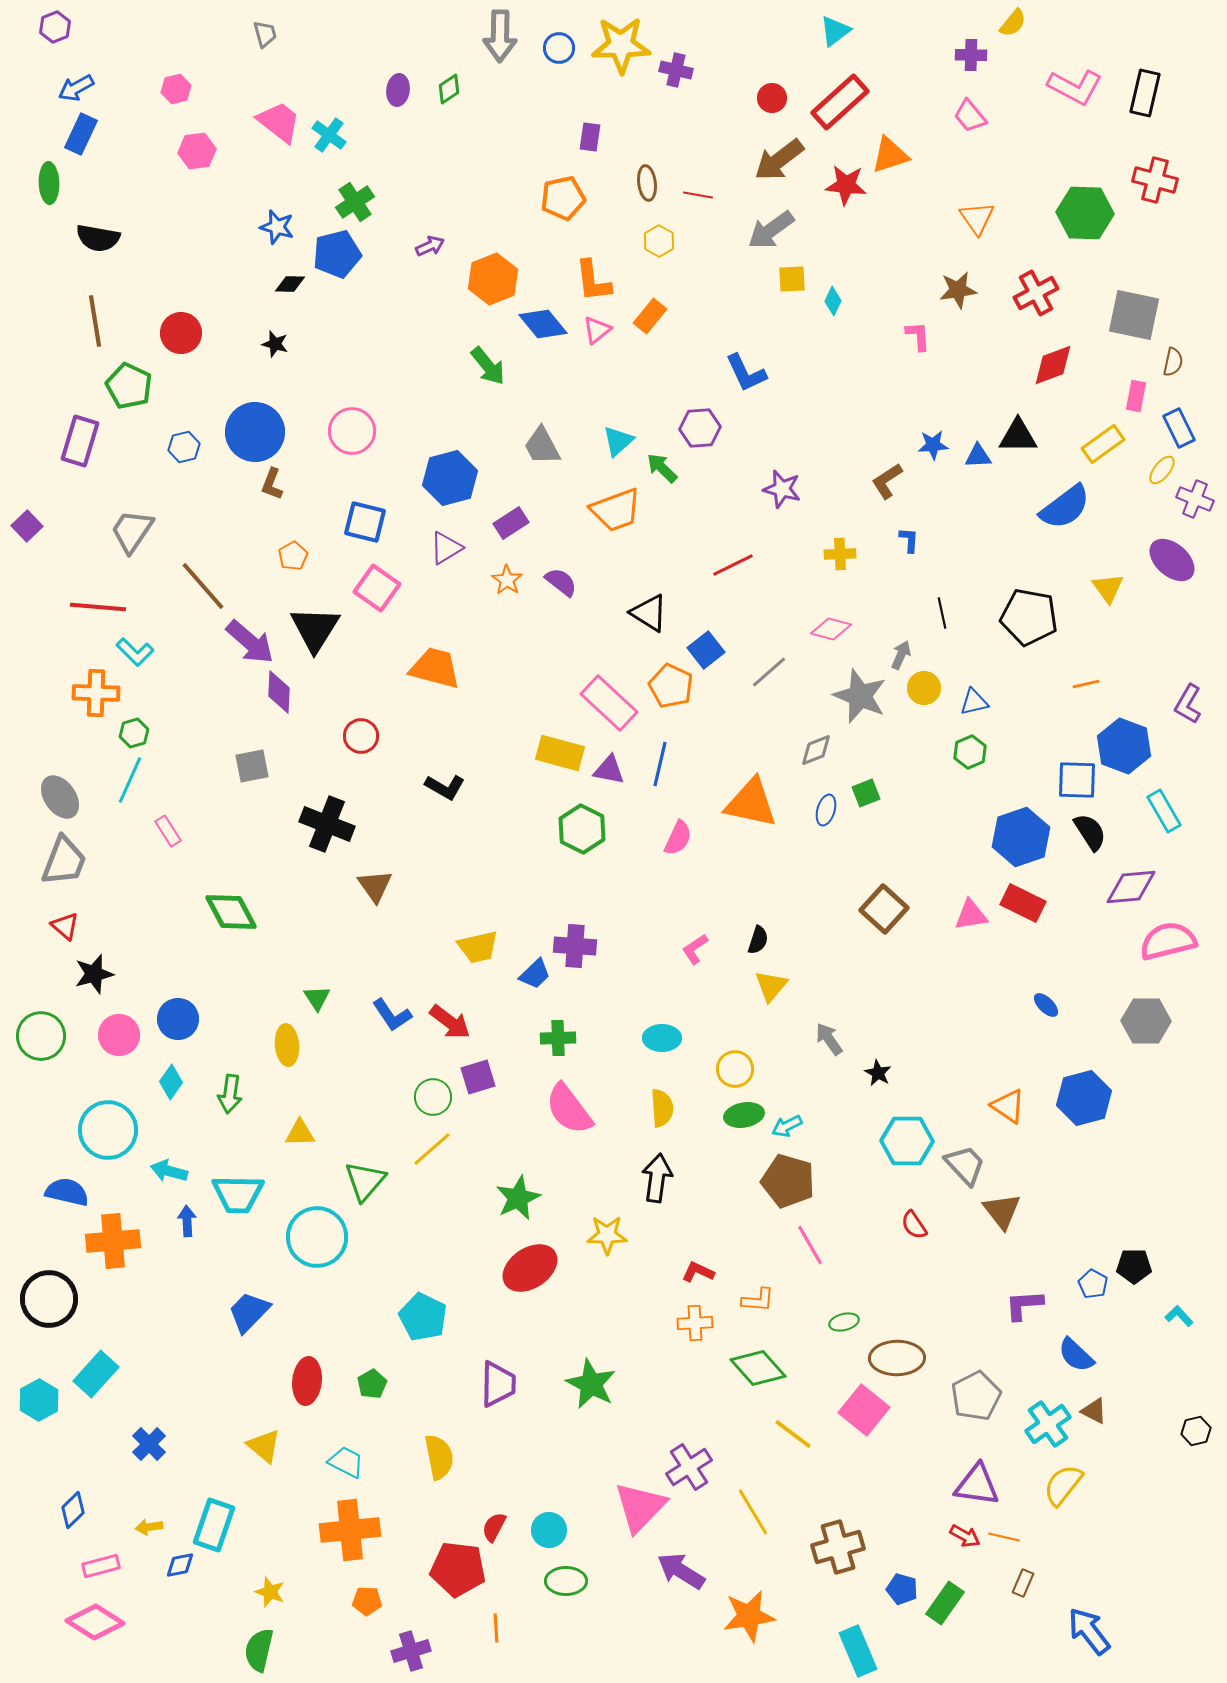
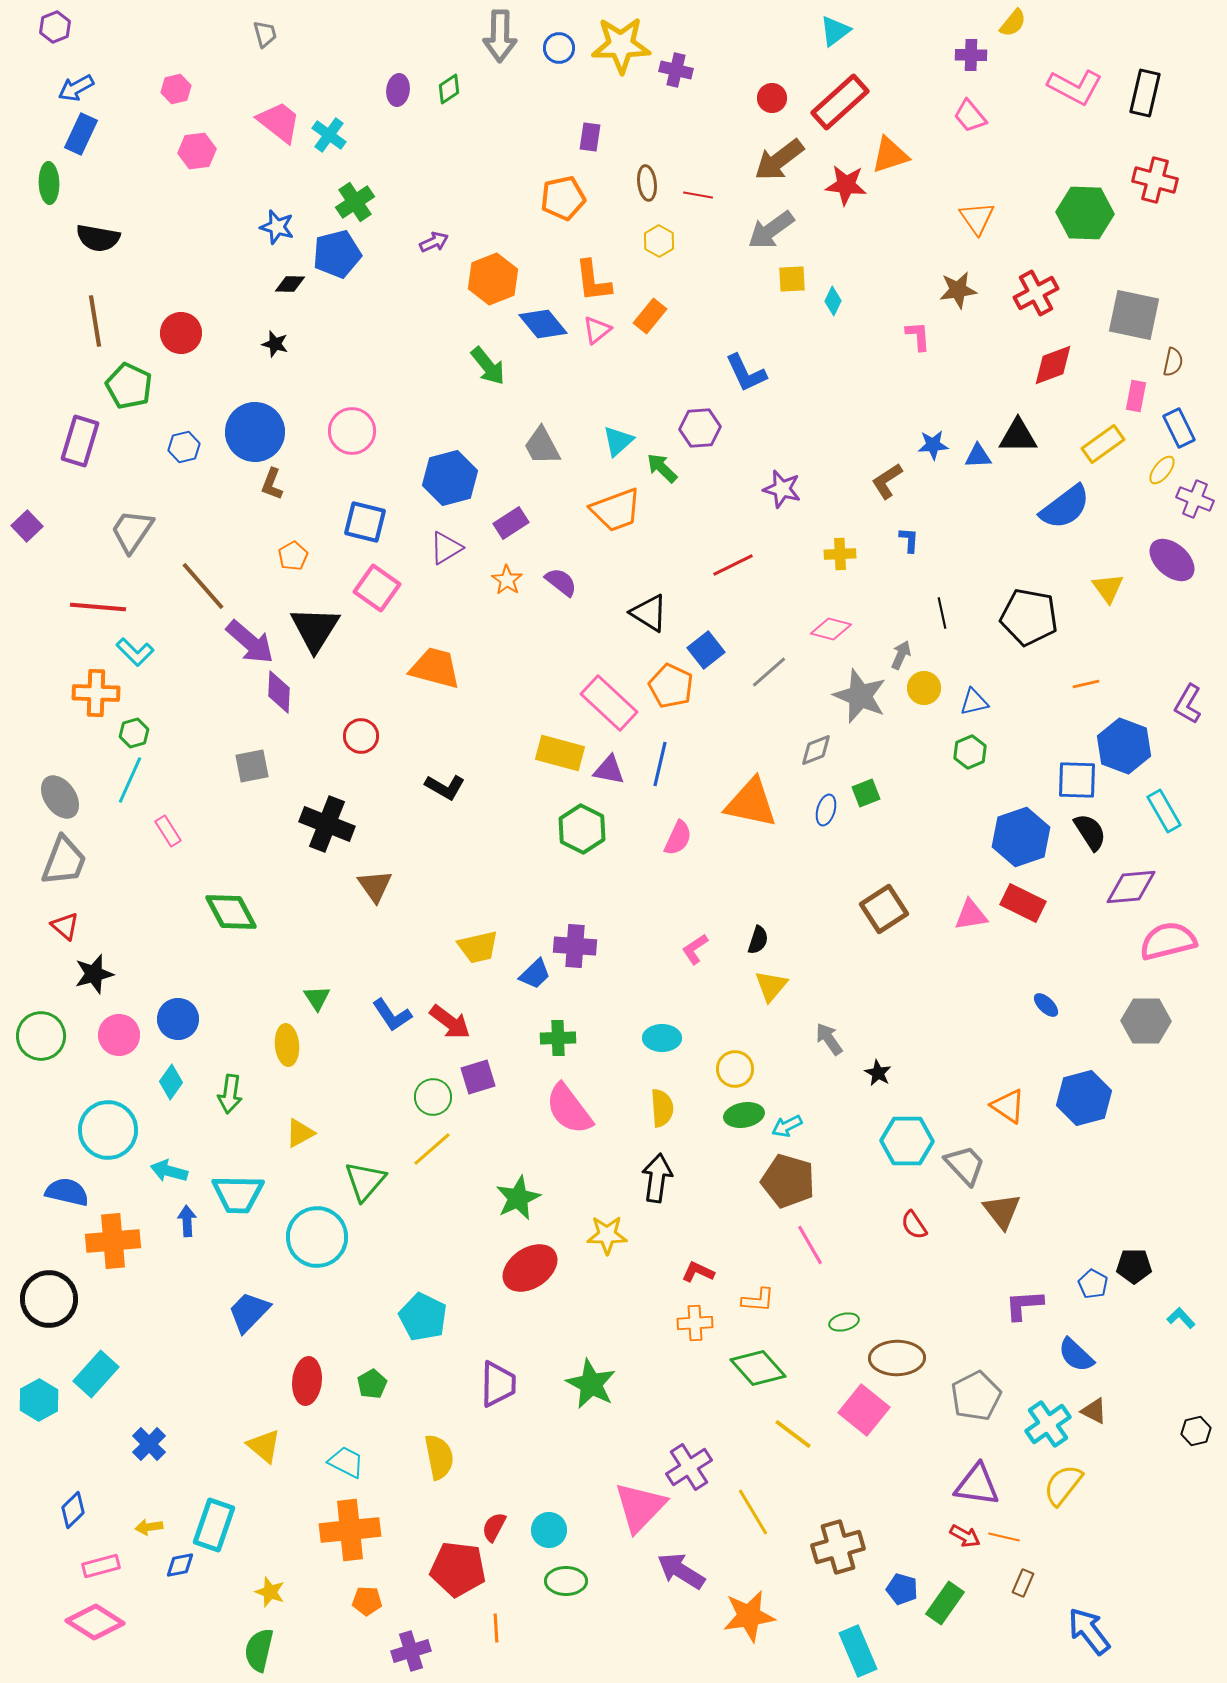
purple arrow at (430, 246): moved 4 px right, 4 px up
brown square at (884, 909): rotated 15 degrees clockwise
yellow triangle at (300, 1133): rotated 28 degrees counterclockwise
cyan L-shape at (1179, 1316): moved 2 px right, 2 px down
